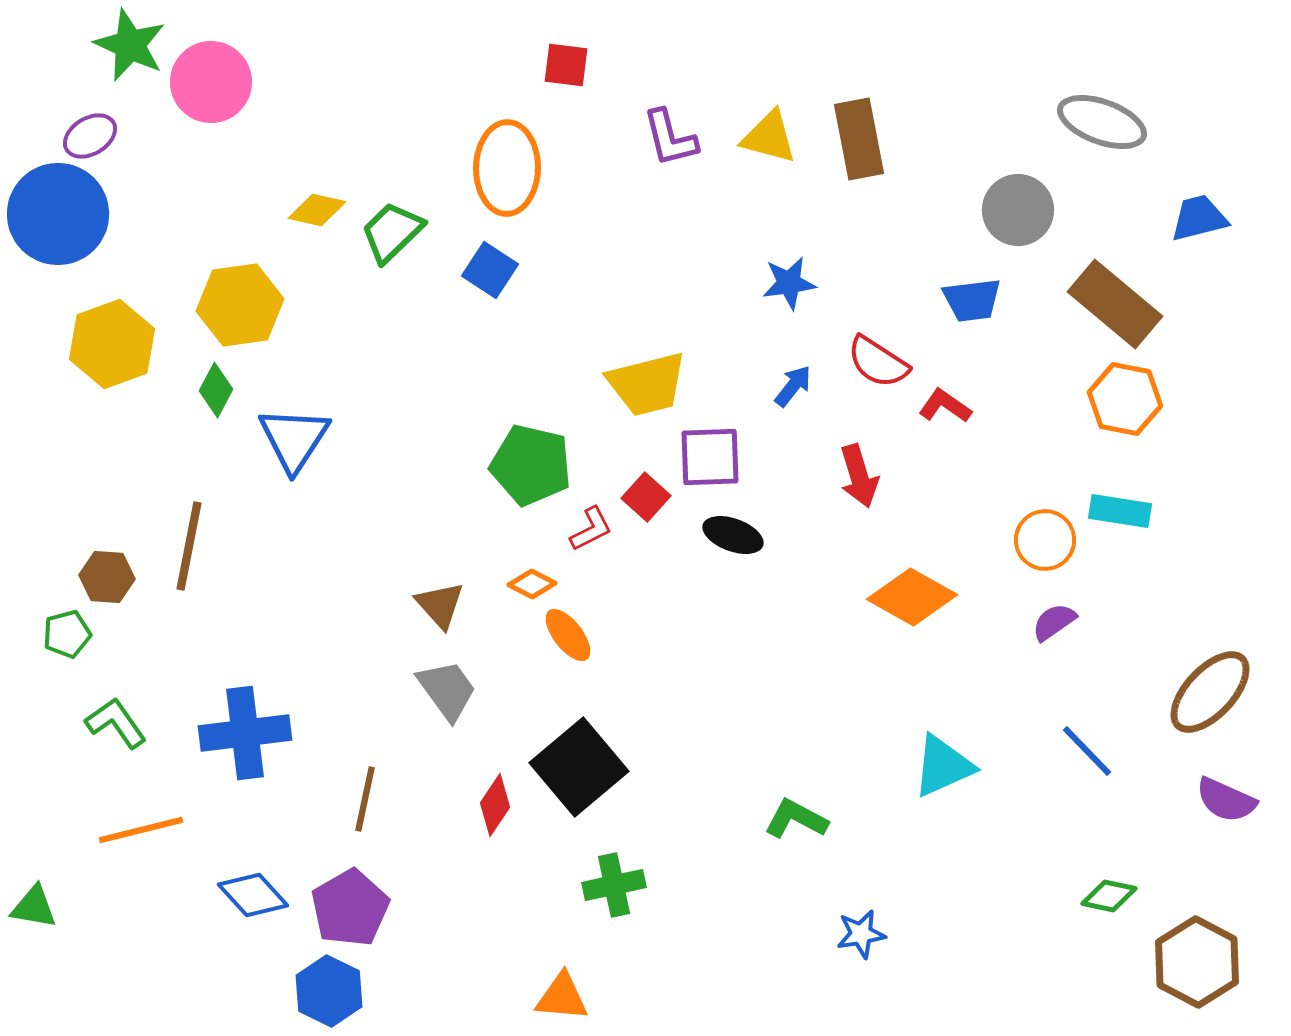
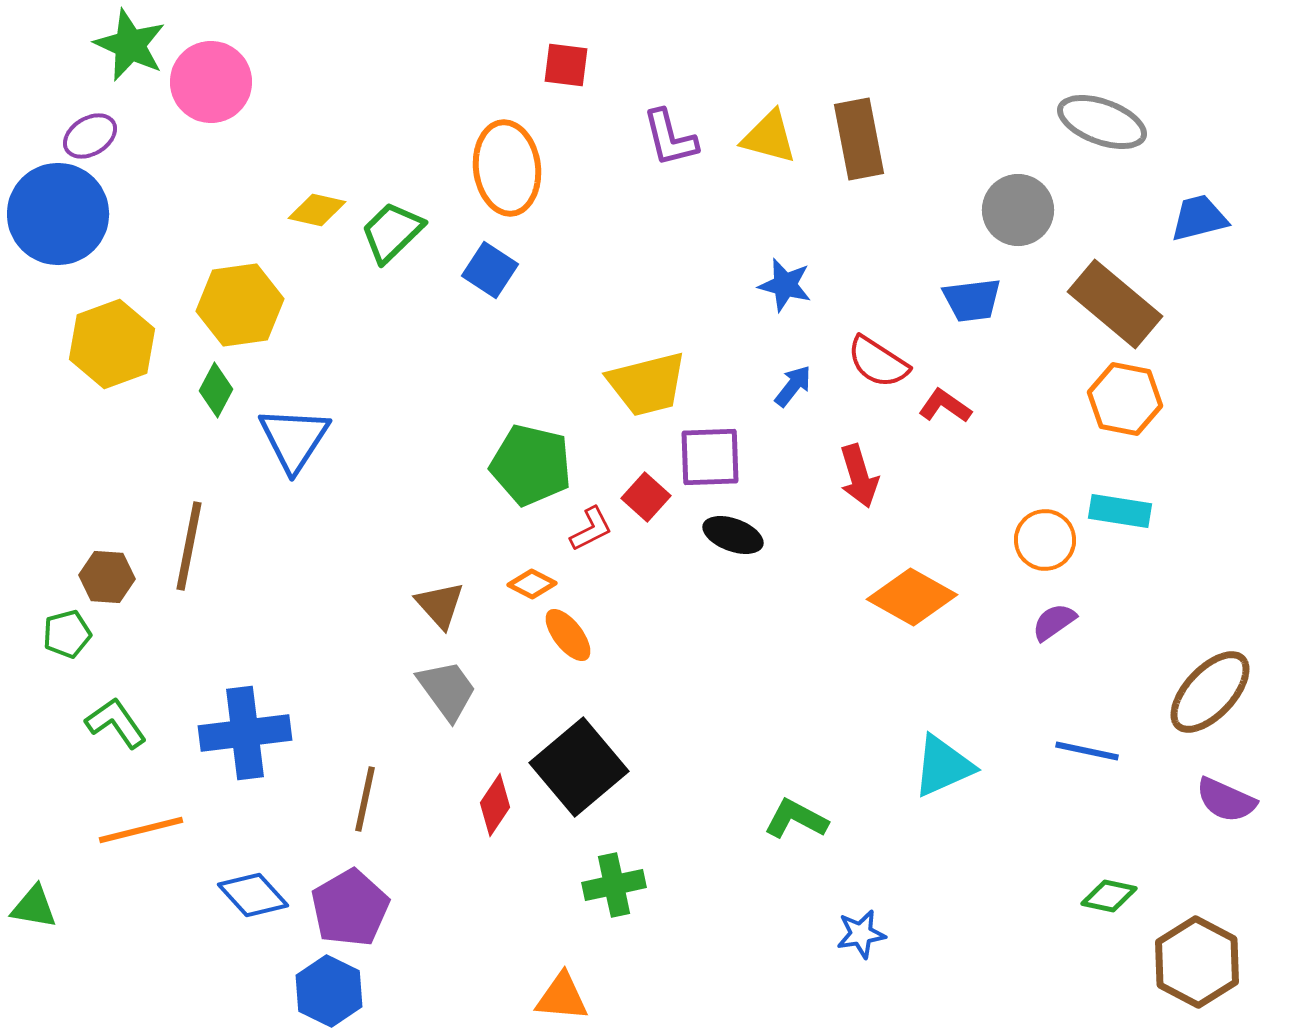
orange ellipse at (507, 168): rotated 8 degrees counterclockwise
blue star at (789, 283): moved 4 px left, 2 px down; rotated 22 degrees clockwise
blue line at (1087, 751): rotated 34 degrees counterclockwise
